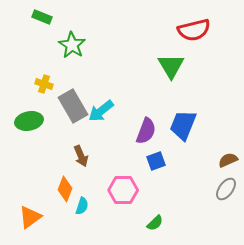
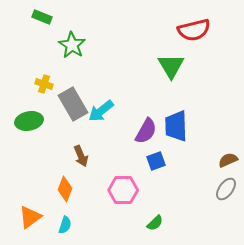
gray rectangle: moved 2 px up
blue trapezoid: moved 7 px left, 1 px down; rotated 24 degrees counterclockwise
purple semicircle: rotated 8 degrees clockwise
cyan semicircle: moved 17 px left, 19 px down
